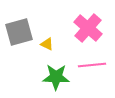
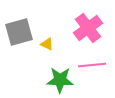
pink cross: rotated 12 degrees clockwise
green star: moved 4 px right, 3 px down
